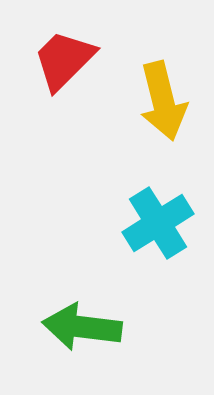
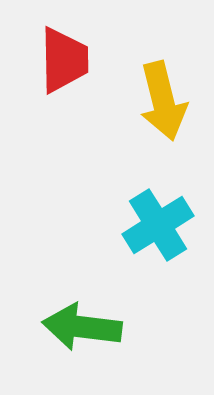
red trapezoid: rotated 134 degrees clockwise
cyan cross: moved 2 px down
